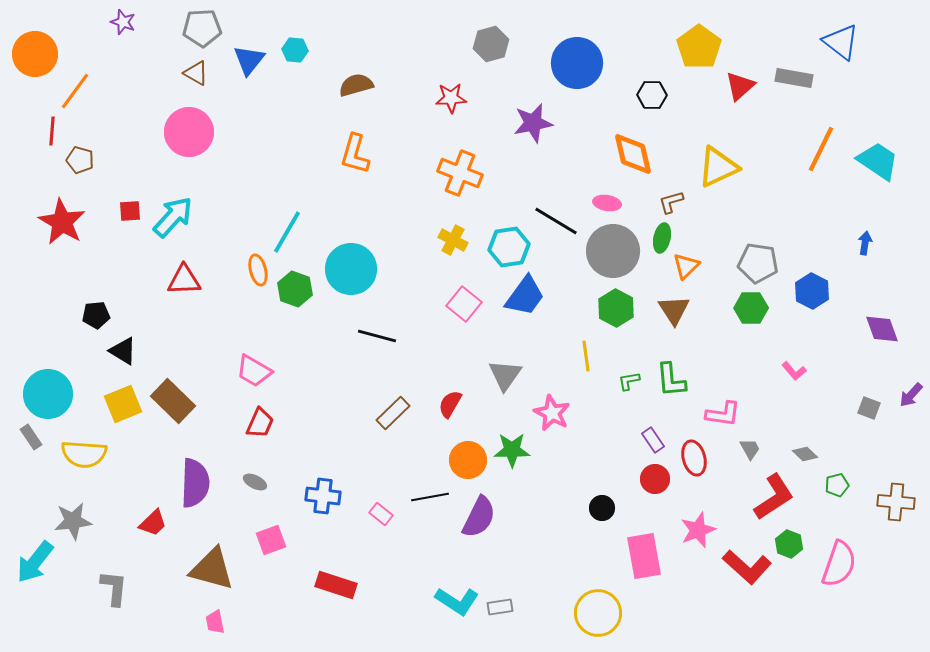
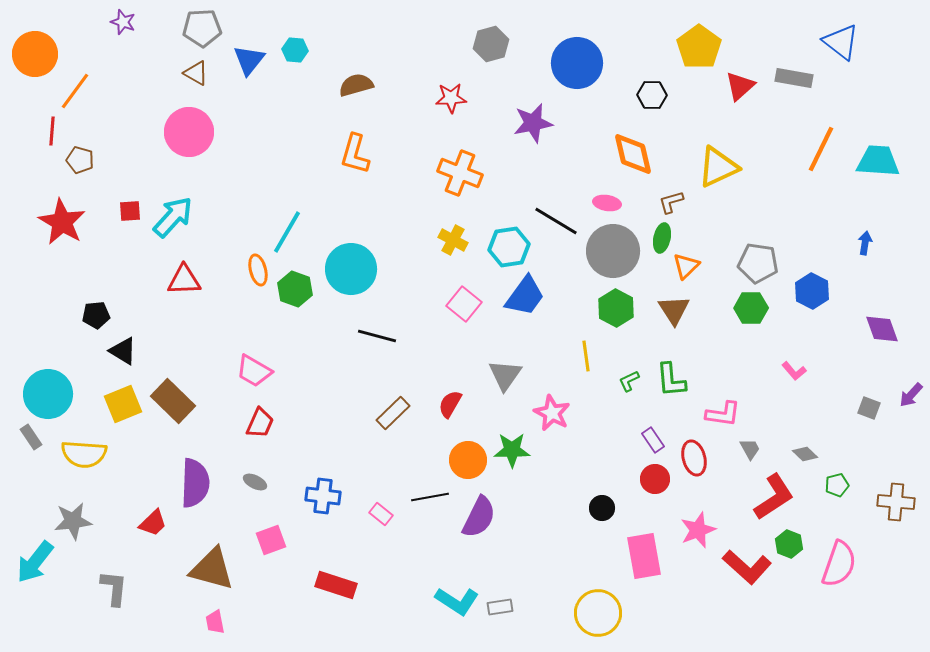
cyan trapezoid at (878, 161): rotated 30 degrees counterclockwise
green L-shape at (629, 381): rotated 15 degrees counterclockwise
